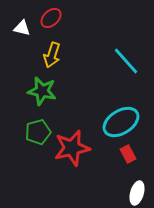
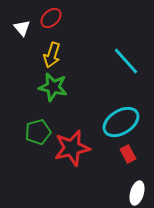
white triangle: rotated 36 degrees clockwise
green star: moved 11 px right, 4 px up
